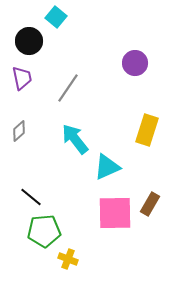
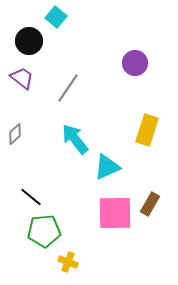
purple trapezoid: rotated 40 degrees counterclockwise
gray diamond: moved 4 px left, 3 px down
yellow cross: moved 3 px down
